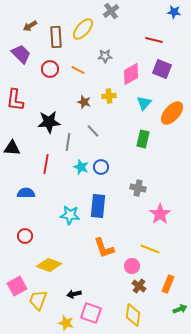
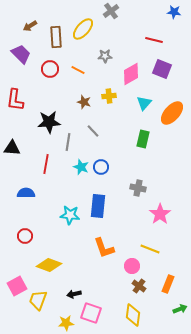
yellow star at (66, 323): rotated 21 degrees counterclockwise
